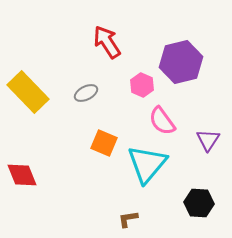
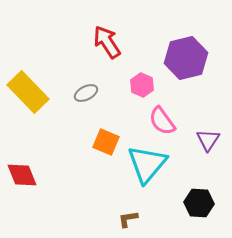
purple hexagon: moved 5 px right, 4 px up
orange square: moved 2 px right, 1 px up
